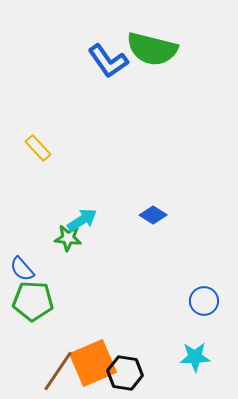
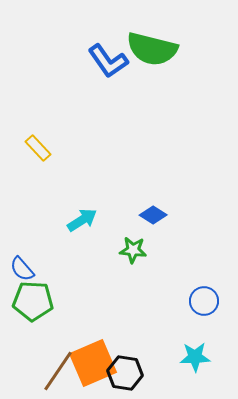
green star: moved 65 px right, 12 px down
